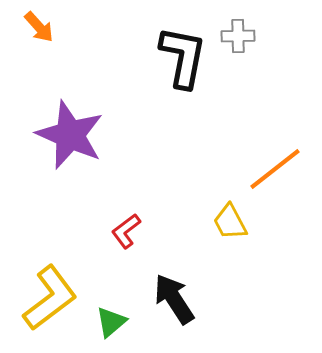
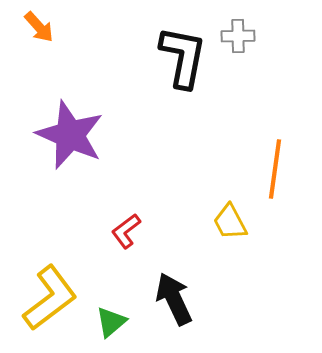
orange line: rotated 44 degrees counterclockwise
black arrow: rotated 8 degrees clockwise
